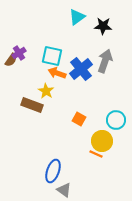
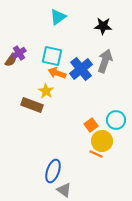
cyan triangle: moved 19 px left
orange square: moved 12 px right, 6 px down; rotated 24 degrees clockwise
